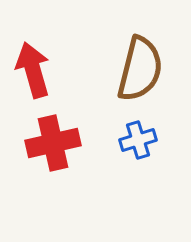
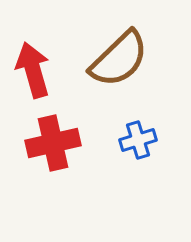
brown semicircle: moved 21 px left, 10 px up; rotated 32 degrees clockwise
